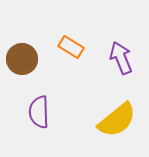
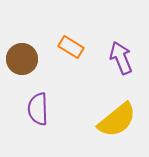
purple semicircle: moved 1 px left, 3 px up
